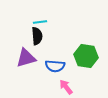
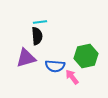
green hexagon: rotated 20 degrees counterclockwise
pink arrow: moved 6 px right, 10 px up
